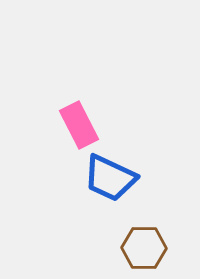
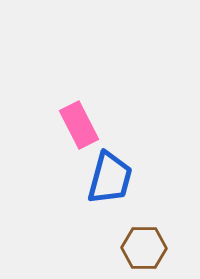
blue trapezoid: rotated 100 degrees counterclockwise
